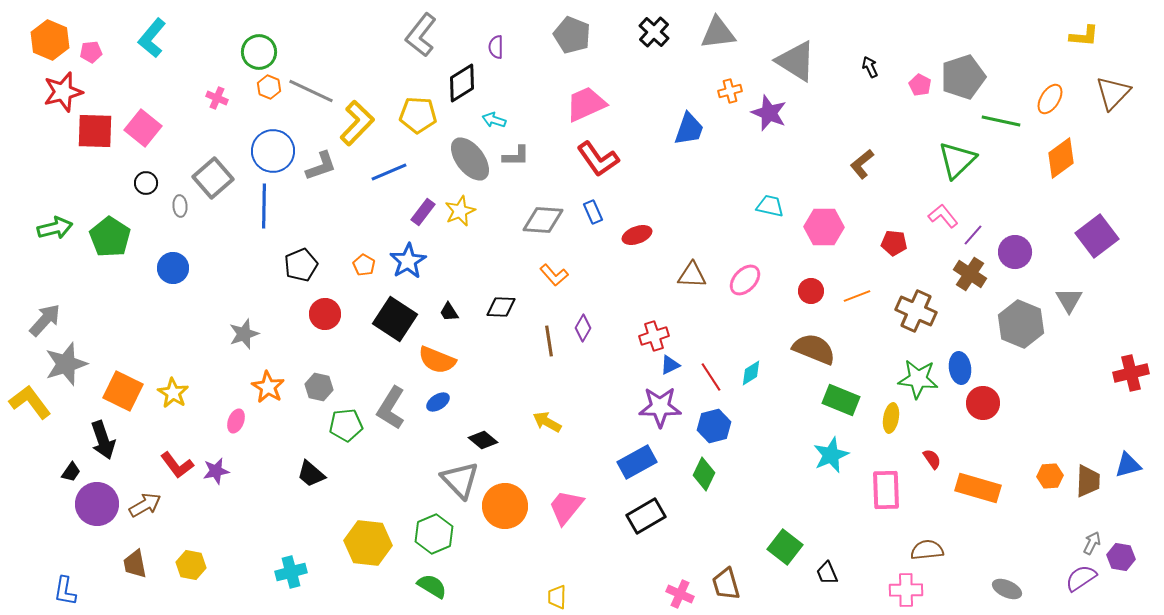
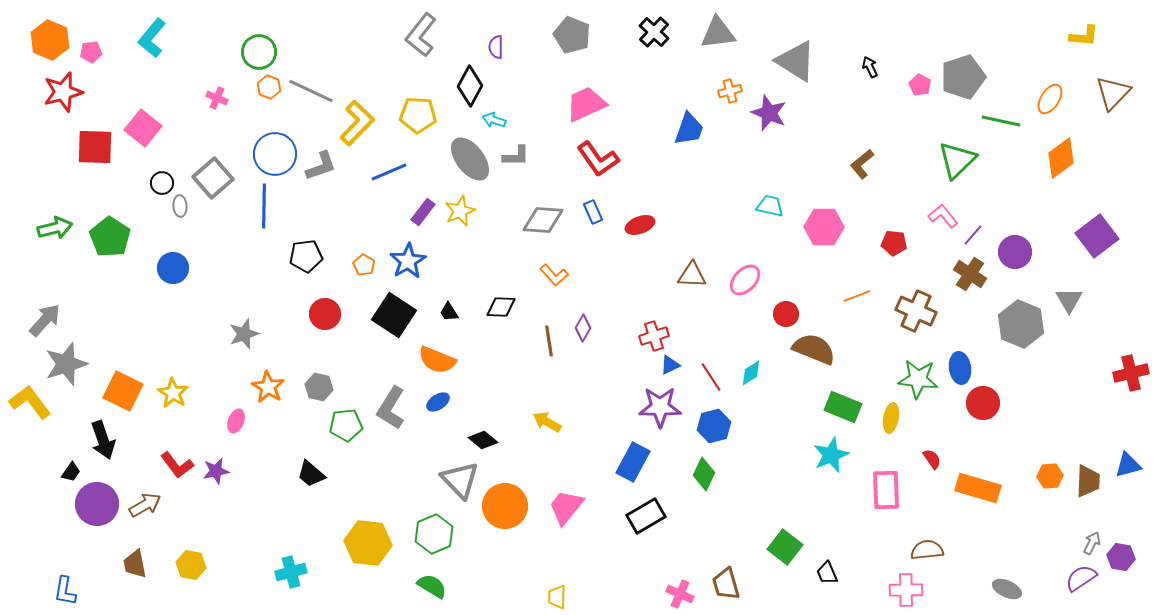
black diamond at (462, 83): moved 8 px right, 3 px down; rotated 30 degrees counterclockwise
red square at (95, 131): moved 16 px down
blue circle at (273, 151): moved 2 px right, 3 px down
black circle at (146, 183): moved 16 px right
red ellipse at (637, 235): moved 3 px right, 10 px up
black pentagon at (301, 265): moved 5 px right, 9 px up; rotated 16 degrees clockwise
red circle at (811, 291): moved 25 px left, 23 px down
black square at (395, 319): moved 1 px left, 4 px up
green rectangle at (841, 400): moved 2 px right, 7 px down
blue rectangle at (637, 462): moved 4 px left; rotated 33 degrees counterclockwise
